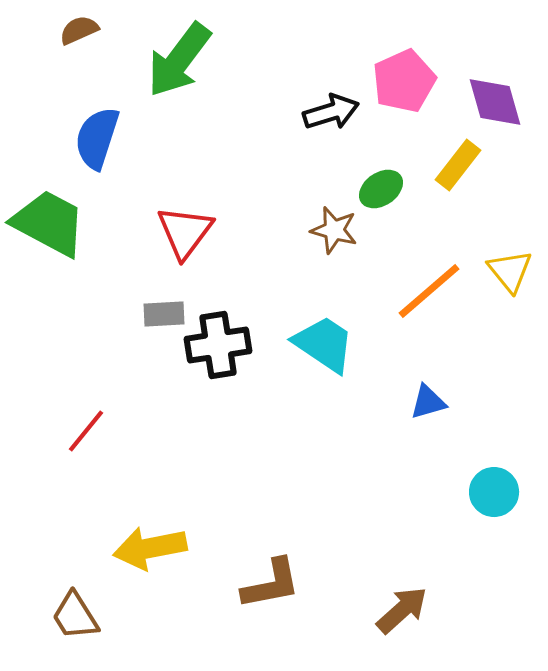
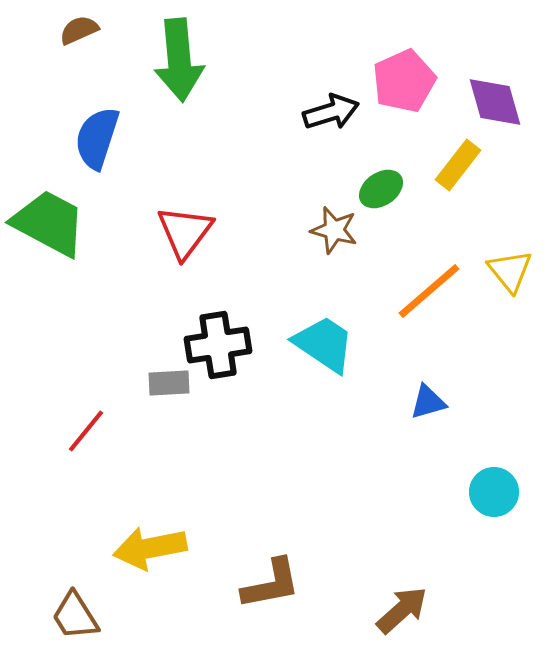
green arrow: rotated 42 degrees counterclockwise
gray rectangle: moved 5 px right, 69 px down
